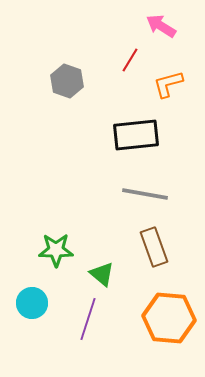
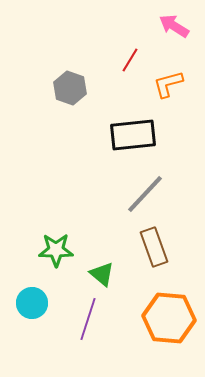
pink arrow: moved 13 px right
gray hexagon: moved 3 px right, 7 px down
black rectangle: moved 3 px left
gray line: rotated 57 degrees counterclockwise
